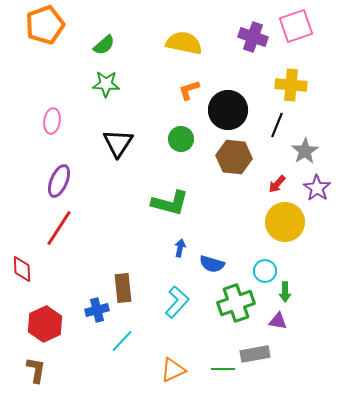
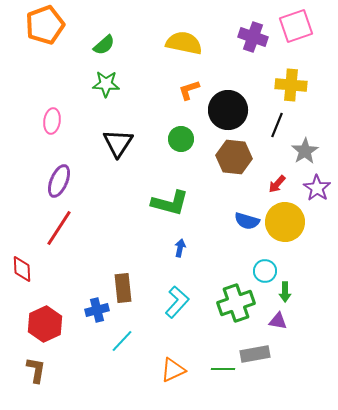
blue semicircle: moved 35 px right, 43 px up
